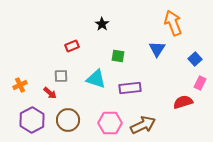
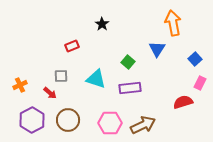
orange arrow: rotated 10 degrees clockwise
green square: moved 10 px right, 6 px down; rotated 32 degrees clockwise
